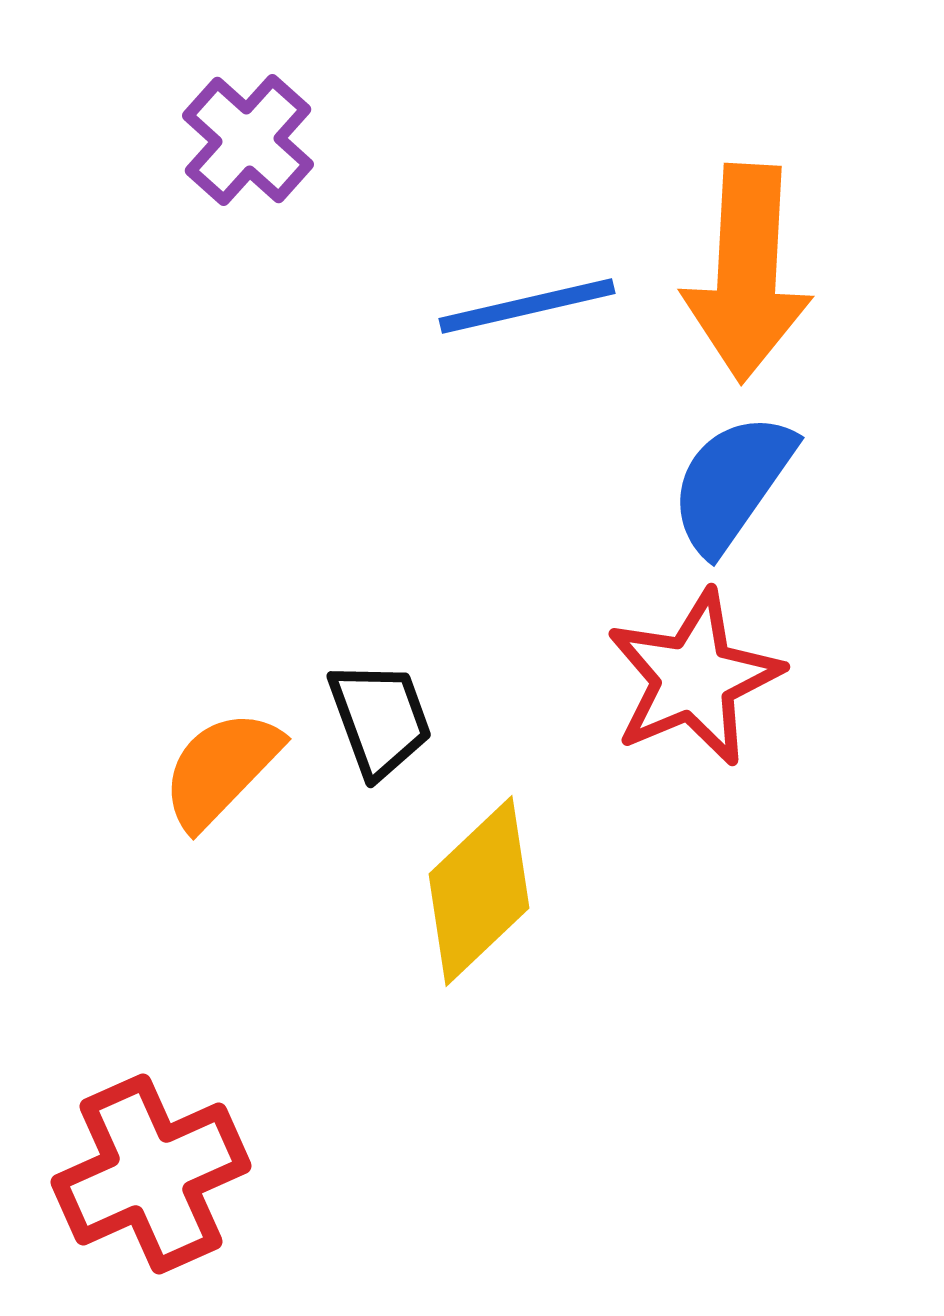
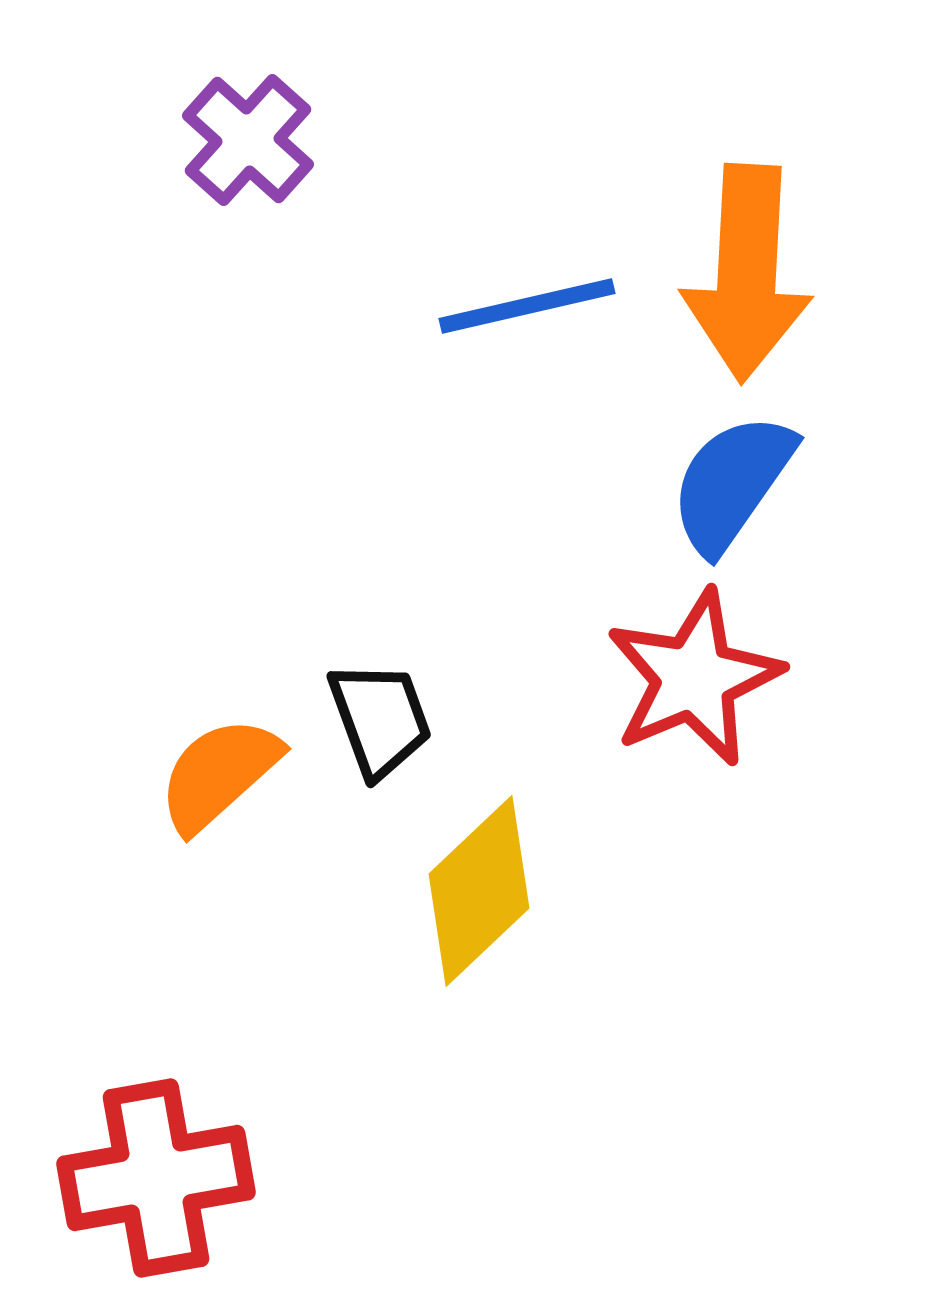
orange semicircle: moved 2 px left, 5 px down; rotated 4 degrees clockwise
red cross: moved 5 px right, 4 px down; rotated 14 degrees clockwise
